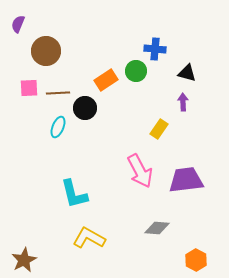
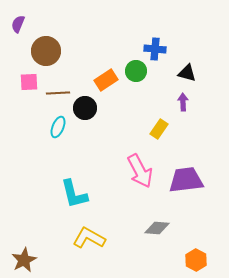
pink square: moved 6 px up
